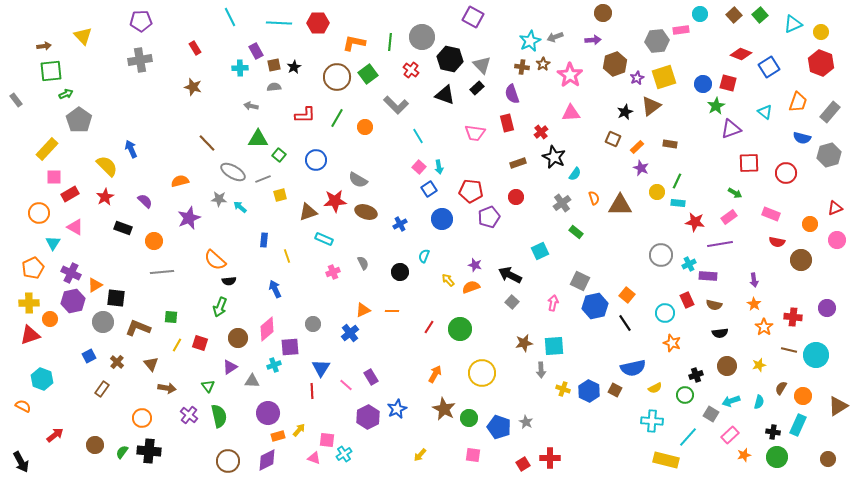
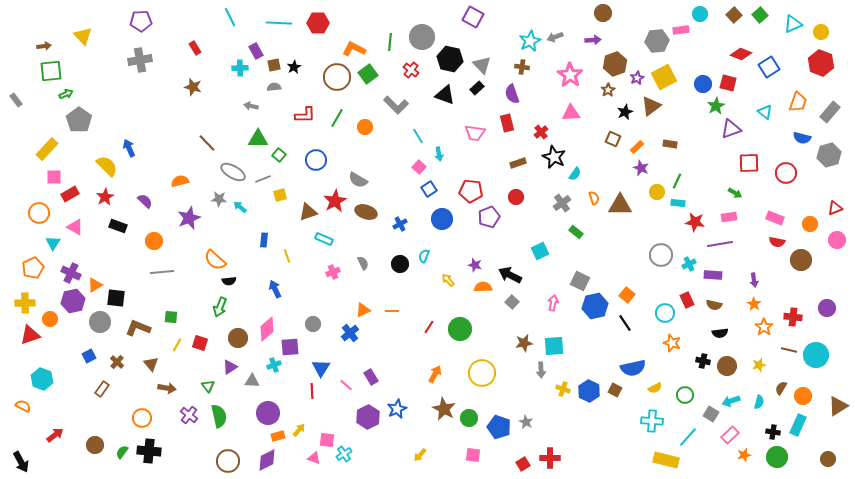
orange L-shape at (354, 43): moved 6 px down; rotated 15 degrees clockwise
brown star at (543, 64): moved 65 px right, 26 px down
yellow square at (664, 77): rotated 10 degrees counterclockwise
blue arrow at (131, 149): moved 2 px left, 1 px up
cyan arrow at (439, 167): moved 13 px up
red star at (335, 201): rotated 25 degrees counterclockwise
pink rectangle at (771, 214): moved 4 px right, 4 px down
pink rectangle at (729, 217): rotated 28 degrees clockwise
black rectangle at (123, 228): moved 5 px left, 2 px up
black circle at (400, 272): moved 8 px up
purple rectangle at (708, 276): moved 5 px right, 1 px up
orange semicircle at (471, 287): moved 12 px right; rotated 18 degrees clockwise
yellow cross at (29, 303): moved 4 px left
gray circle at (103, 322): moved 3 px left
black cross at (696, 375): moved 7 px right, 14 px up; rotated 32 degrees clockwise
